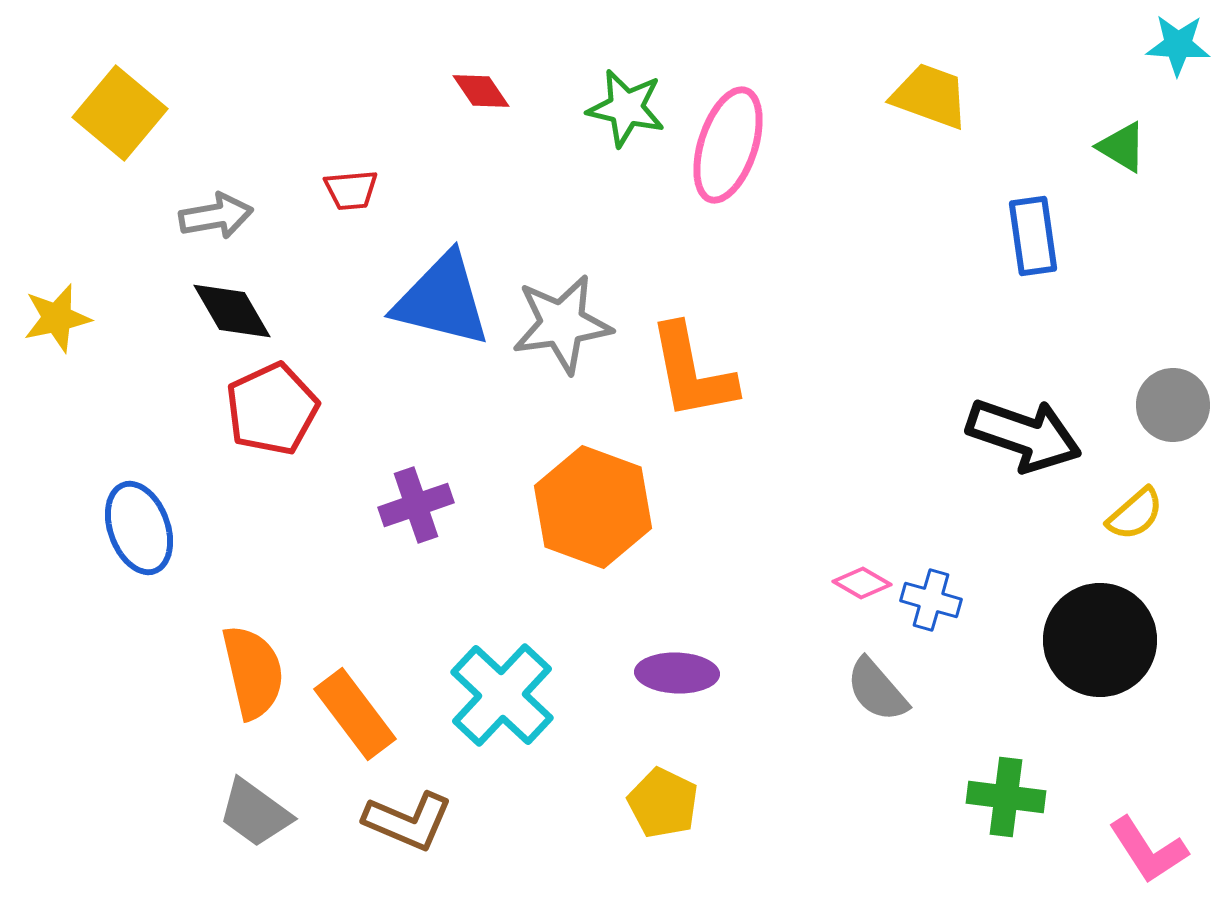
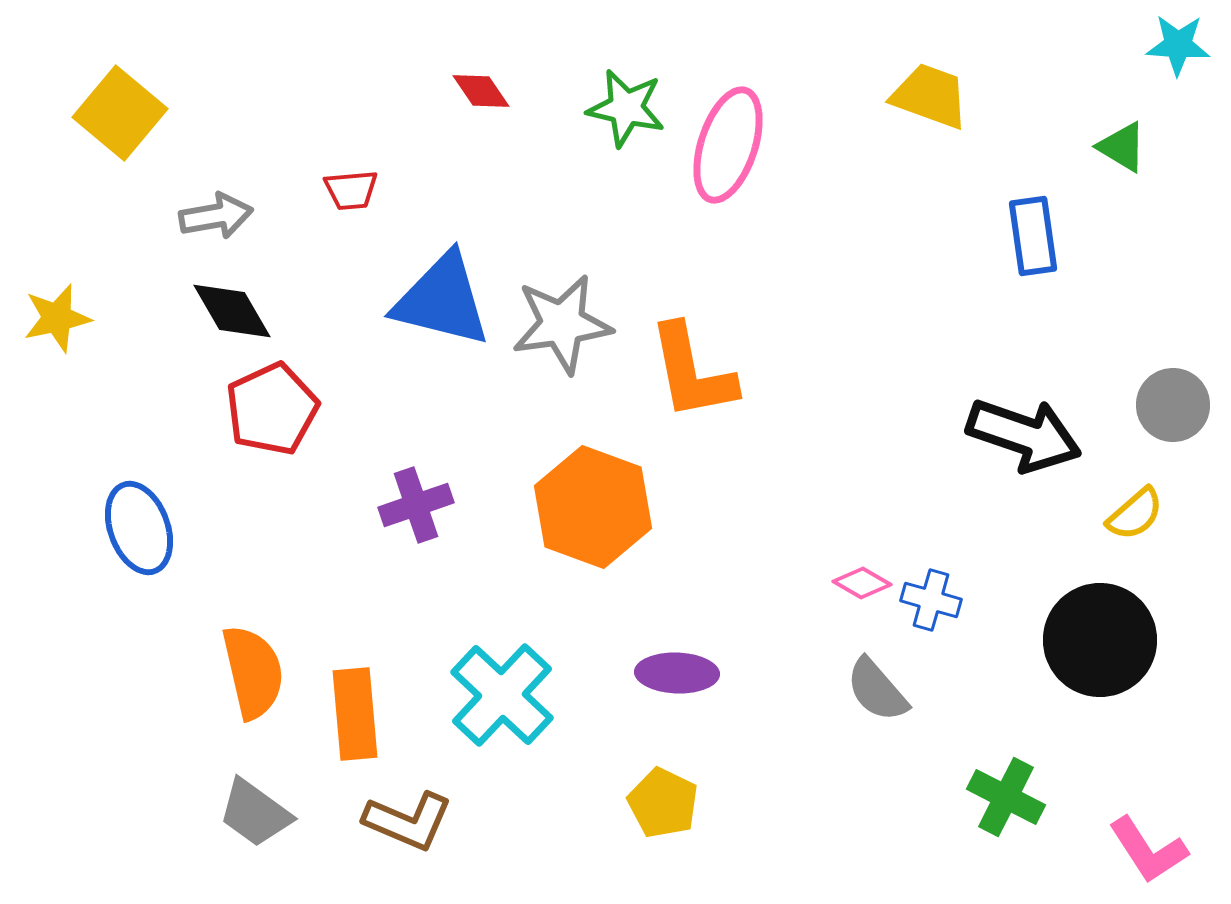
orange rectangle: rotated 32 degrees clockwise
green cross: rotated 20 degrees clockwise
